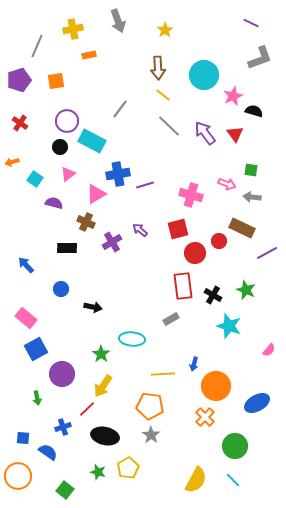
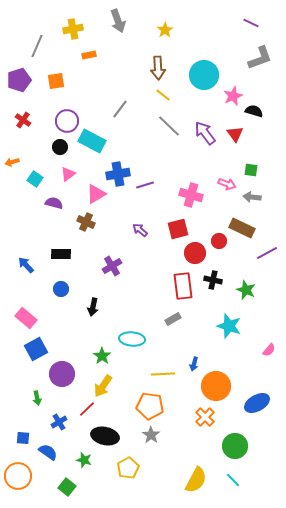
red cross at (20, 123): moved 3 px right, 3 px up
purple cross at (112, 242): moved 24 px down
black rectangle at (67, 248): moved 6 px left, 6 px down
black cross at (213, 295): moved 15 px up; rotated 18 degrees counterclockwise
black arrow at (93, 307): rotated 90 degrees clockwise
gray rectangle at (171, 319): moved 2 px right
green star at (101, 354): moved 1 px right, 2 px down
blue cross at (63, 427): moved 4 px left, 5 px up; rotated 14 degrees counterclockwise
green star at (98, 472): moved 14 px left, 12 px up
green square at (65, 490): moved 2 px right, 3 px up
